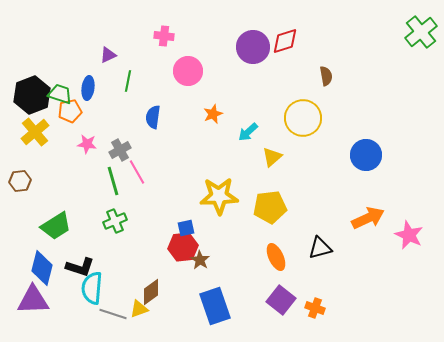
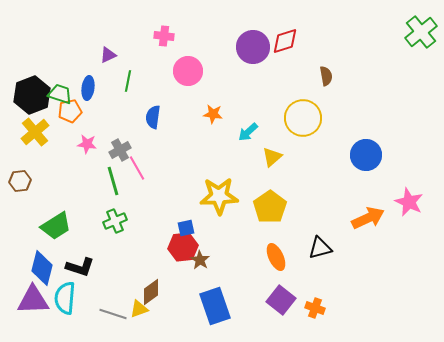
orange star at (213, 114): rotated 30 degrees clockwise
pink line at (137, 172): moved 4 px up
yellow pentagon at (270, 207): rotated 28 degrees counterclockwise
pink star at (409, 235): moved 33 px up
cyan semicircle at (92, 288): moved 27 px left, 10 px down
